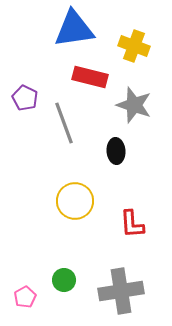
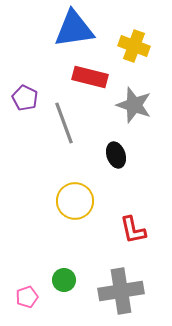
black ellipse: moved 4 px down; rotated 15 degrees counterclockwise
red L-shape: moved 1 px right, 6 px down; rotated 8 degrees counterclockwise
pink pentagon: moved 2 px right; rotated 10 degrees clockwise
